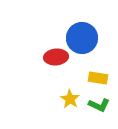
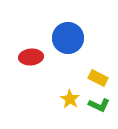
blue circle: moved 14 px left
red ellipse: moved 25 px left
yellow rectangle: rotated 18 degrees clockwise
